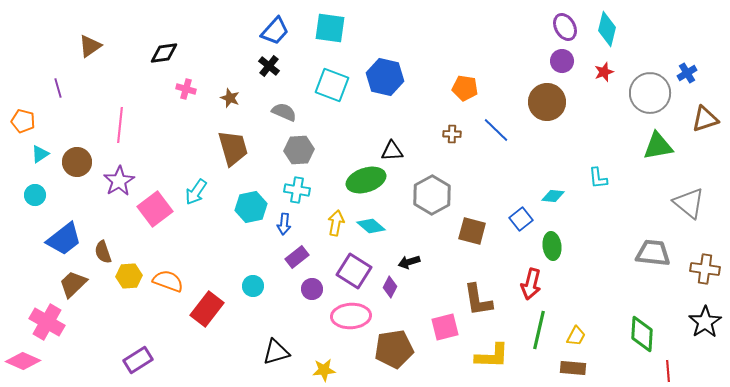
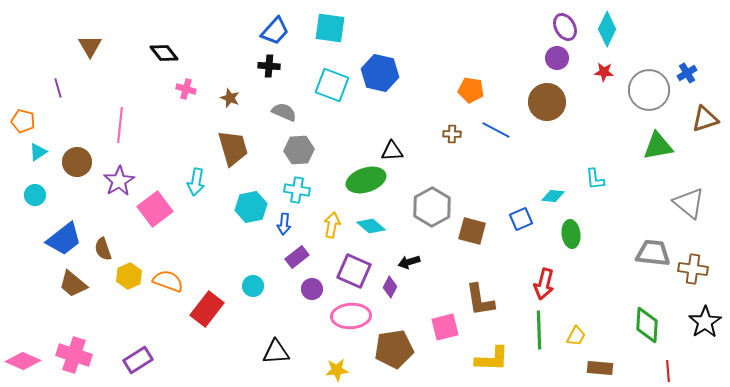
cyan diamond at (607, 29): rotated 12 degrees clockwise
brown triangle at (90, 46): rotated 25 degrees counterclockwise
black diamond at (164, 53): rotated 60 degrees clockwise
purple circle at (562, 61): moved 5 px left, 3 px up
black cross at (269, 66): rotated 35 degrees counterclockwise
red star at (604, 72): rotated 24 degrees clockwise
blue hexagon at (385, 77): moved 5 px left, 4 px up
orange pentagon at (465, 88): moved 6 px right, 2 px down
gray circle at (650, 93): moved 1 px left, 3 px up
blue line at (496, 130): rotated 16 degrees counterclockwise
cyan triangle at (40, 154): moved 2 px left, 2 px up
cyan L-shape at (598, 178): moved 3 px left, 1 px down
cyan arrow at (196, 192): moved 10 px up; rotated 24 degrees counterclockwise
gray hexagon at (432, 195): moved 12 px down
blue square at (521, 219): rotated 15 degrees clockwise
yellow arrow at (336, 223): moved 4 px left, 2 px down
green ellipse at (552, 246): moved 19 px right, 12 px up
brown semicircle at (103, 252): moved 3 px up
brown cross at (705, 269): moved 12 px left
purple square at (354, 271): rotated 8 degrees counterclockwise
yellow hexagon at (129, 276): rotated 20 degrees counterclockwise
brown trapezoid at (73, 284): rotated 96 degrees counterclockwise
red arrow at (531, 284): moved 13 px right
brown L-shape at (478, 300): moved 2 px right
pink cross at (47, 322): moved 27 px right, 33 px down; rotated 12 degrees counterclockwise
green line at (539, 330): rotated 15 degrees counterclockwise
green diamond at (642, 334): moved 5 px right, 9 px up
black triangle at (276, 352): rotated 12 degrees clockwise
yellow L-shape at (492, 356): moved 3 px down
brown rectangle at (573, 368): moved 27 px right
yellow star at (324, 370): moved 13 px right
